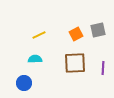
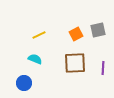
cyan semicircle: rotated 24 degrees clockwise
